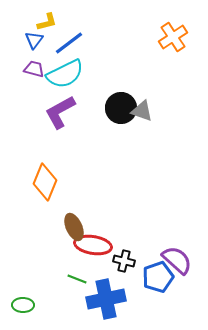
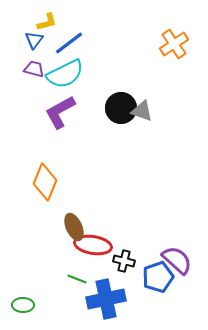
orange cross: moved 1 px right, 7 px down
